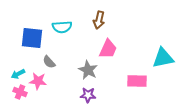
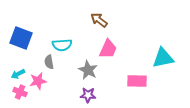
brown arrow: rotated 114 degrees clockwise
cyan semicircle: moved 18 px down
blue square: moved 11 px left; rotated 15 degrees clockwise
gray semicircle: rotated 32 degrees clockwise
pink star: rotated 18 degrees counterclockwise
